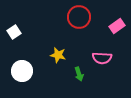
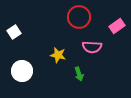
pink semicircle: moved 10 px left, 11 px up
